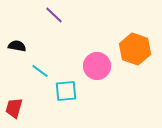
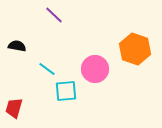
pink circle: moved 2 px left, 3 px down
cyan line: moved 7 px right, 2 px up
